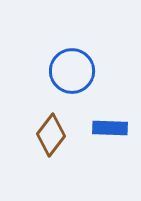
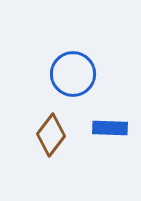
blue circle: moved 1 px right, 3 px down
